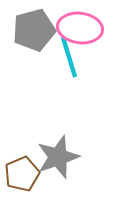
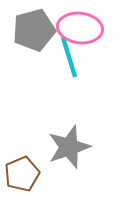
gray star: moved 11 px right, 10 px up
